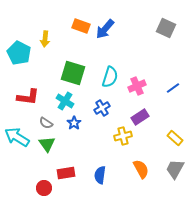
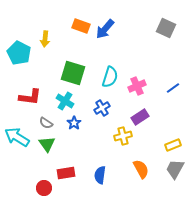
red L-shape: moved 2 px right
yellow rectangle: moved 2 px left, 7 px down; rotated 63 degrees counterclockwise
